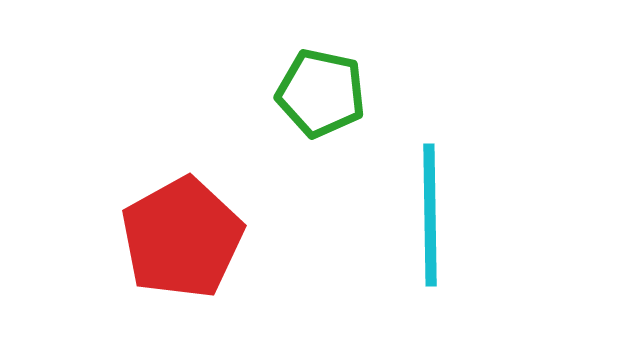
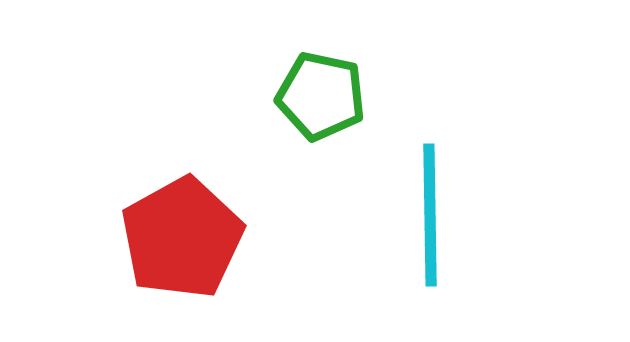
green pentagon: moved 3 px down
